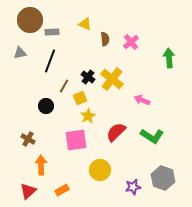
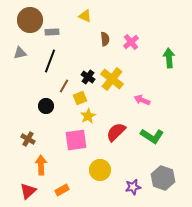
yellow triangle: moved 8 px up
